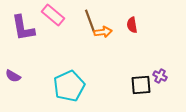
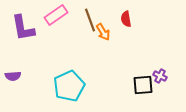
pink rectangle: moved 3 px right; rotated 75 degrees counterclockwise
brown line: moved 1 px up
red semicircle: moved 6 px left, 6 px up
orange arrow: rotated 66 degrees clockwise
purple semicircle: rotated 35 degrees counterclockwise
black square: moved 2 px right
